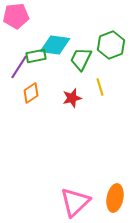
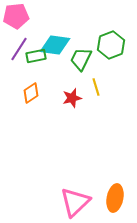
purple line: moved 18 px up
yellow line: moved 4 px left
